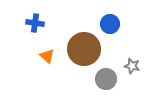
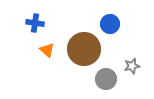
orange triangle: moved 6 px up
gray star: rotated 28 degrees counterclockwise
